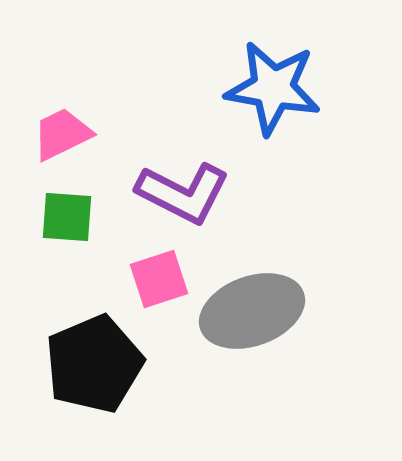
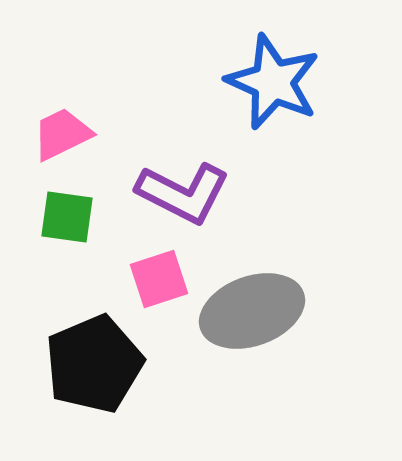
blue star: moved 6 px up; rotated 14 degrees clockwise
green square: rotated 4 degrees clockwise
